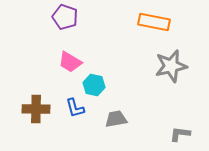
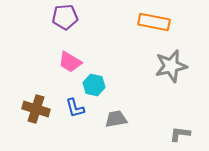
purple pentagon: rotated 25 degrees counterclockwise
brown cross: rotated 16 degrees clockwise
